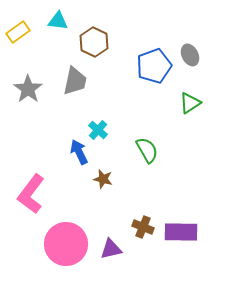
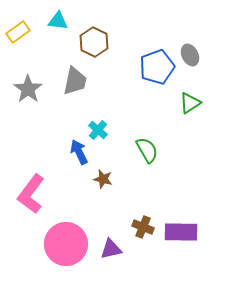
blue pentagon: moved 3 px right, 1 px down
